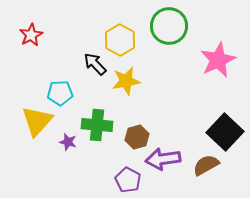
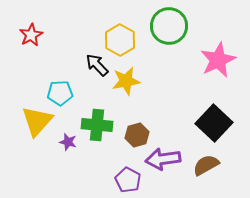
black arrow: moved 2 px right, 1 px down
black square: moved 11 px left, 9 px up
brown hexagon: moved 2 px up
